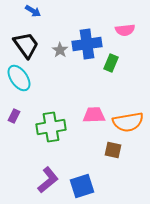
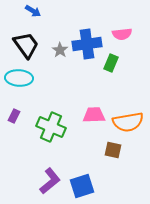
pink semicircle: moved 3 px left, 4 px down
cyan ellipse: rotated 52 degrees counterclockwise
green cross: rotated 32 degrees clockwise
purple L-shape: moved 2 px right, 1 px down
